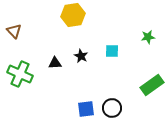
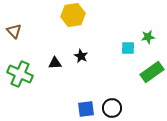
cyan square: moved 16 px right, 3 px up
green rectangle: moved 13 px up
